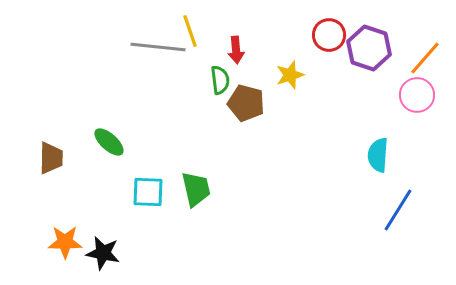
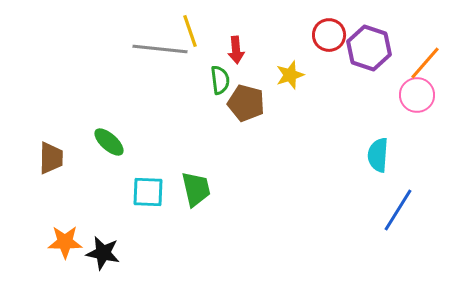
gray line: moved 2 px right, 2 px down
orange line: moved 5 px down
